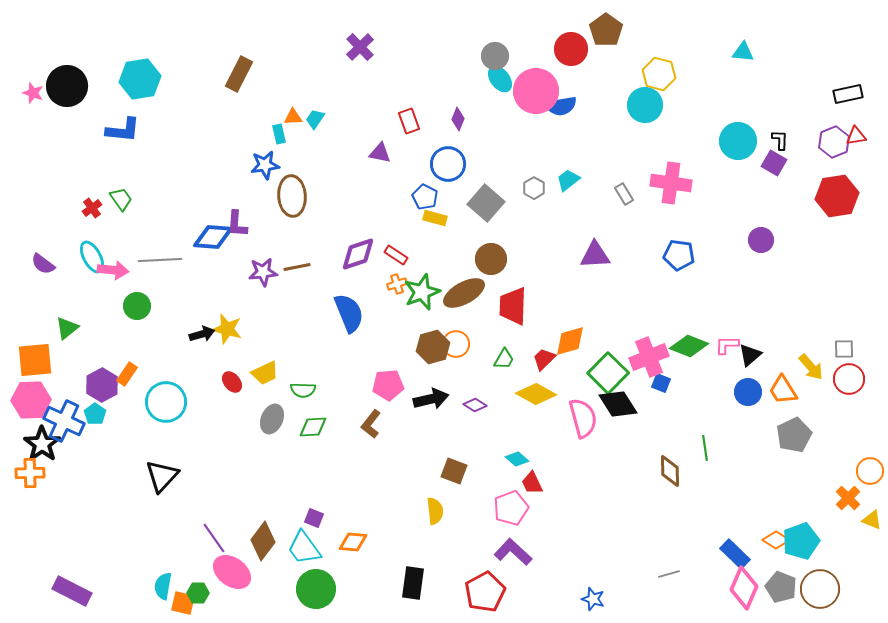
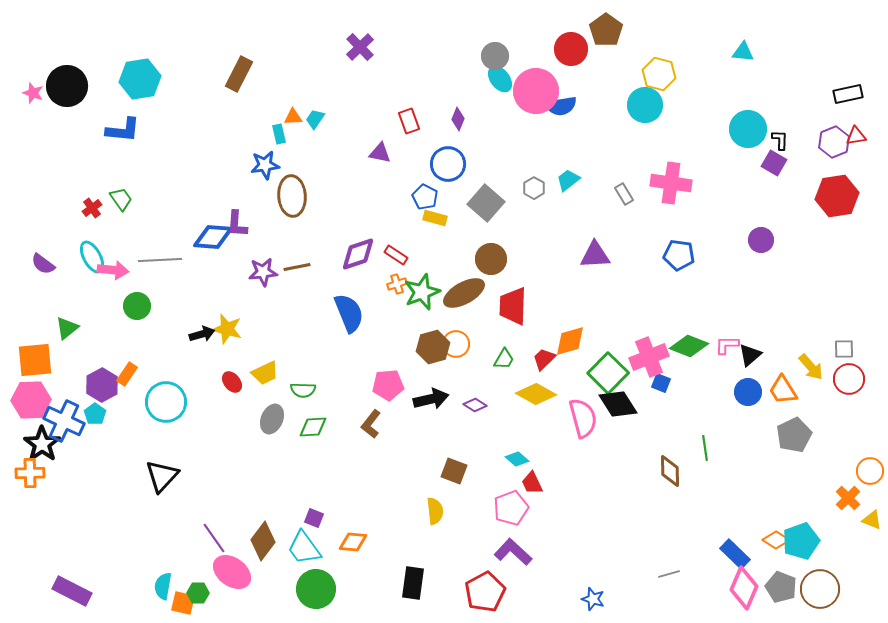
cyan circle at (738, 141): moved 10 px right, 12 px up
